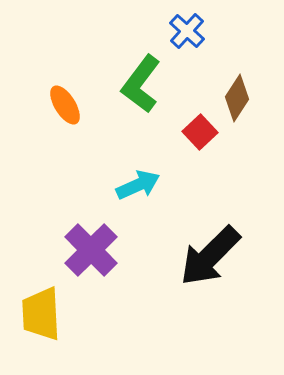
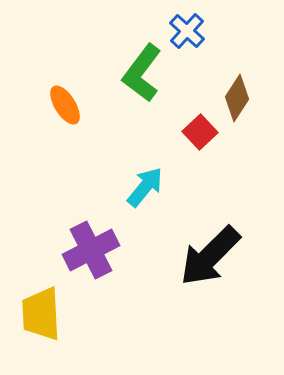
green L-shape: moved 1 px right, 11 px up
cyan arrow: moved 7 px right, 2 px down; rotated 27 degrees counterclockwise
purple cross: rotated 18 degrees clockwise
